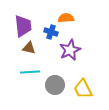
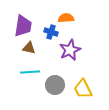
purple trapezoid: rotated 15 degrees clockwise
